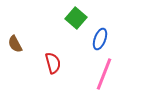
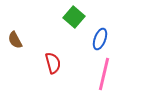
green square: moved 2 px left, 1 px up
brown semicircle: moved 4 px up
pink line: rotated 8 degrees counterclockwise
